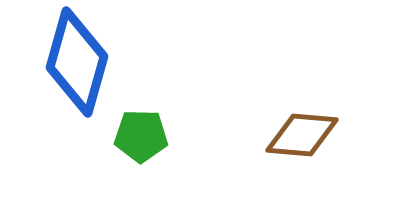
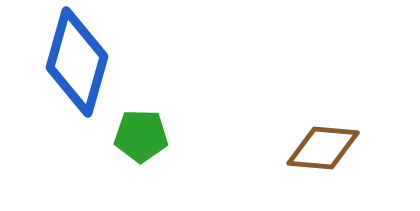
brown diamond: moved 21 px right, 13 px down
